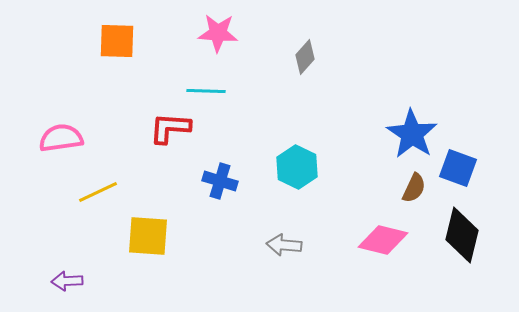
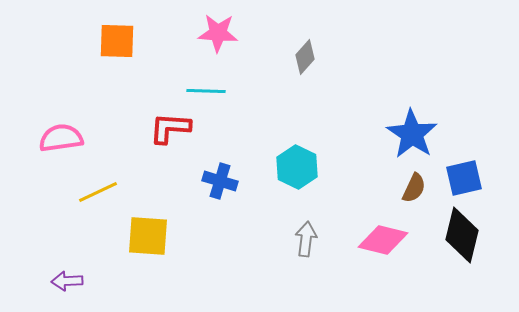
blue square: moved 6 px right, 10 px down; rotated 33 degrees counterclockwise
gray arrow: moved 22 px right, 6 px up; rotated 92 degrees clockwise
